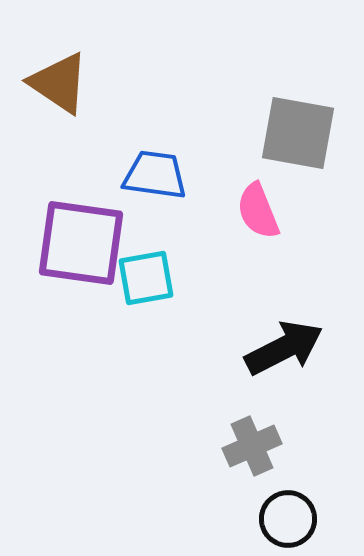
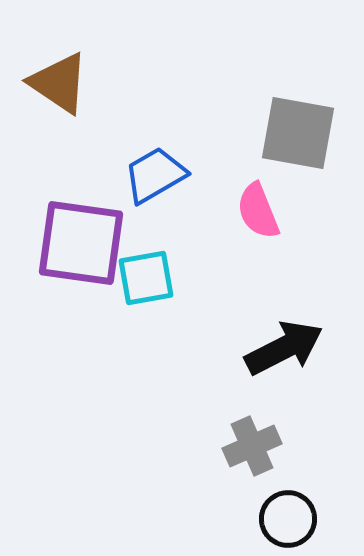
blue trapezoid: rotated 38 degrees counterclockwise
